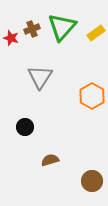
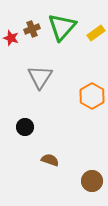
brown semicircle: rotated 36 degrees clockwise
